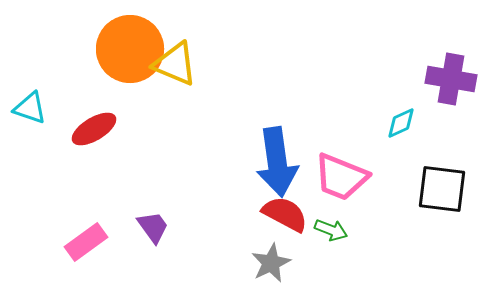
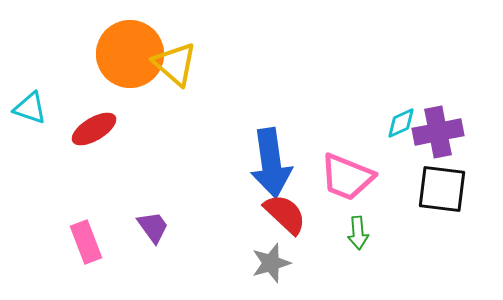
orange circle: moved 5 px down
yellow triangle: rotated 18 degrees clockwise
purple cross: moved 13 px left, 53 px down; rotated 21 degrees counterclockwise
blue arrow: moved 6 px left, 1 px down
pink trapezoid: moved 6 px right
red semicircle: rotated 15 degrees clockwise
green arrow: moved 27 px right, 3 px down; rotated 64 degrees clockwise
pink rectangle: rotated 75 degrees counterclockwise
gray star: rotated 9 degrees clockwise
